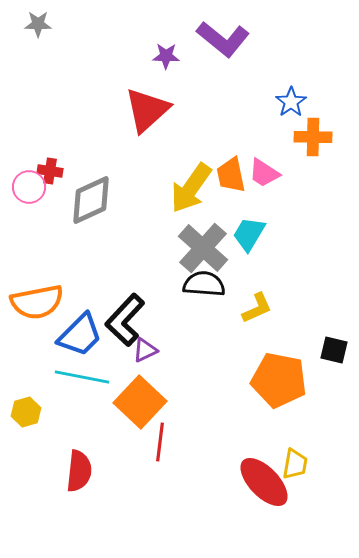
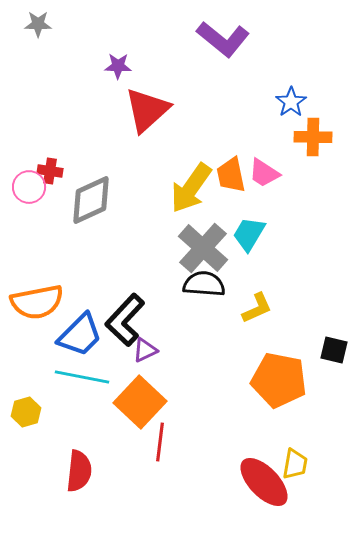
purple star: moved 48 px left, 10 px down
